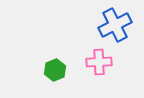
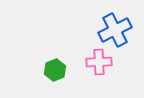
blue cross: moved 5 px down
